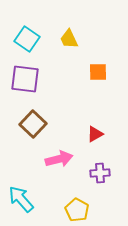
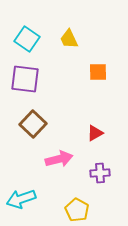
red triangle: moved 1 px up
cyan arrow: rotated 68 degrees counterclockwise
